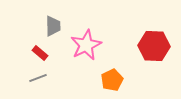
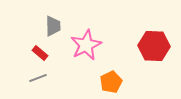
orange pentagon: moved 1 px left, 2 px down
